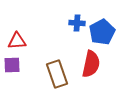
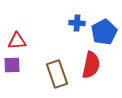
blue pentagon: moved 2 px right
red semicircle: moved 1 px down
